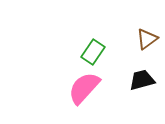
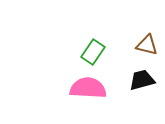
brown triangle: moved 6 px down; rotated 50 degrees clockwise
pink semicircle: moved 4 px right; rotated 51 degrees clockwise
